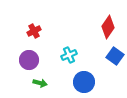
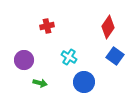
red cross: moved 13 px right, 5 px up; rotated 16 degrees clockwise
cyan cross: moved 2 px down; rotated 35 degrees counterclockwise
purple circle: moved 5 px left
